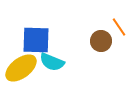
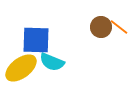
orange line: rotated 18 degrees counterclockwise
brown circle: moved 14 px up
